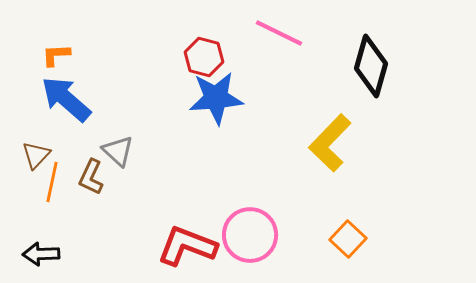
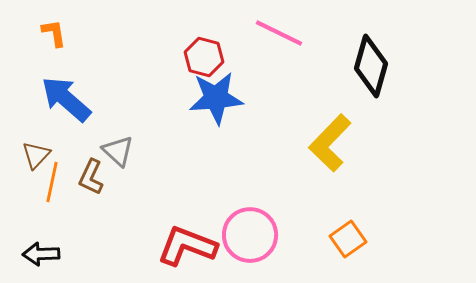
orange L-shape: moved 2 px left, 22 px up; rotated 84 degrees clockwise
orange square: rotated 12 degrees clockwise
